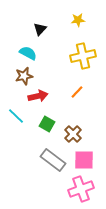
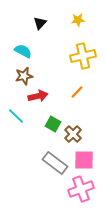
black triangle: moved 6 px up
cyan semicircle: moved 5 px left, 2 px up
green square: moved 6 px right
gray rectangle: moved 2 px right, 3 px down
